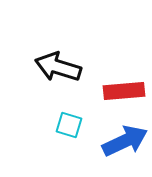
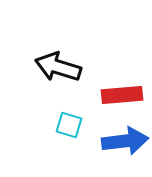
red rectangle: moved 2 px left, 4 px down
blue arrow: rotated 18 degrees clockwise
